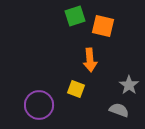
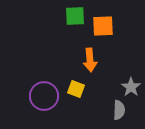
green square: rotated 15 degrees clockwise
orange square: rotated 15 degrees counterclockwise
gray star: moved 2 px right, 2 px down
purple circle: moved 5 px right, 9 px up
gray semicircle: rotated 72 degrees clockwise
